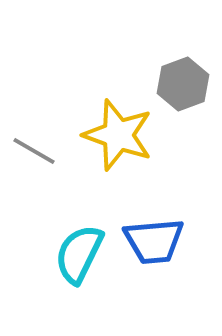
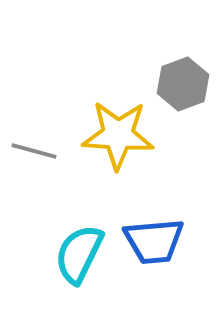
yellow star: rotated 16 degrees counterclockwise
gray line: rotated 15 degrees counterclockwise
